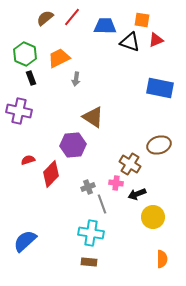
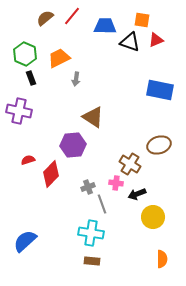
red line: moved 1 px up
blue rectangle: moved 2 px down
brown rectangle: moved 3 px right, 1 px up
